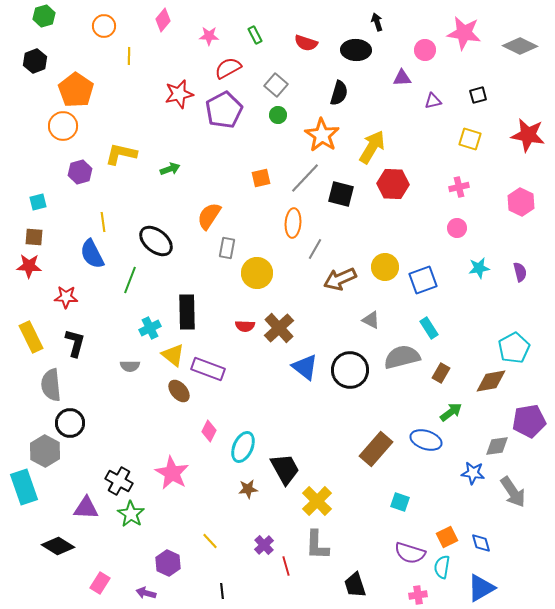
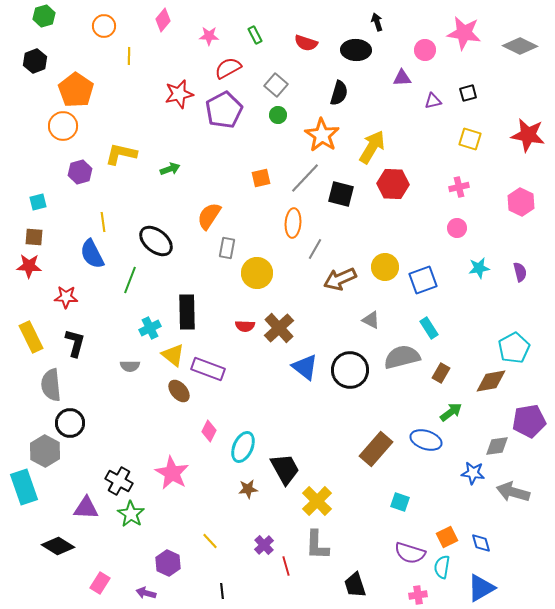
black square at (478, 95): moved 10 px left, 2 px up
gray arrow at (513, 492): rotated 140 degrees clockwise
